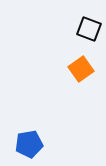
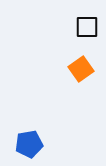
black square: moved 2 px left, 2 px up; rotated 20 degrees counterclockwise
